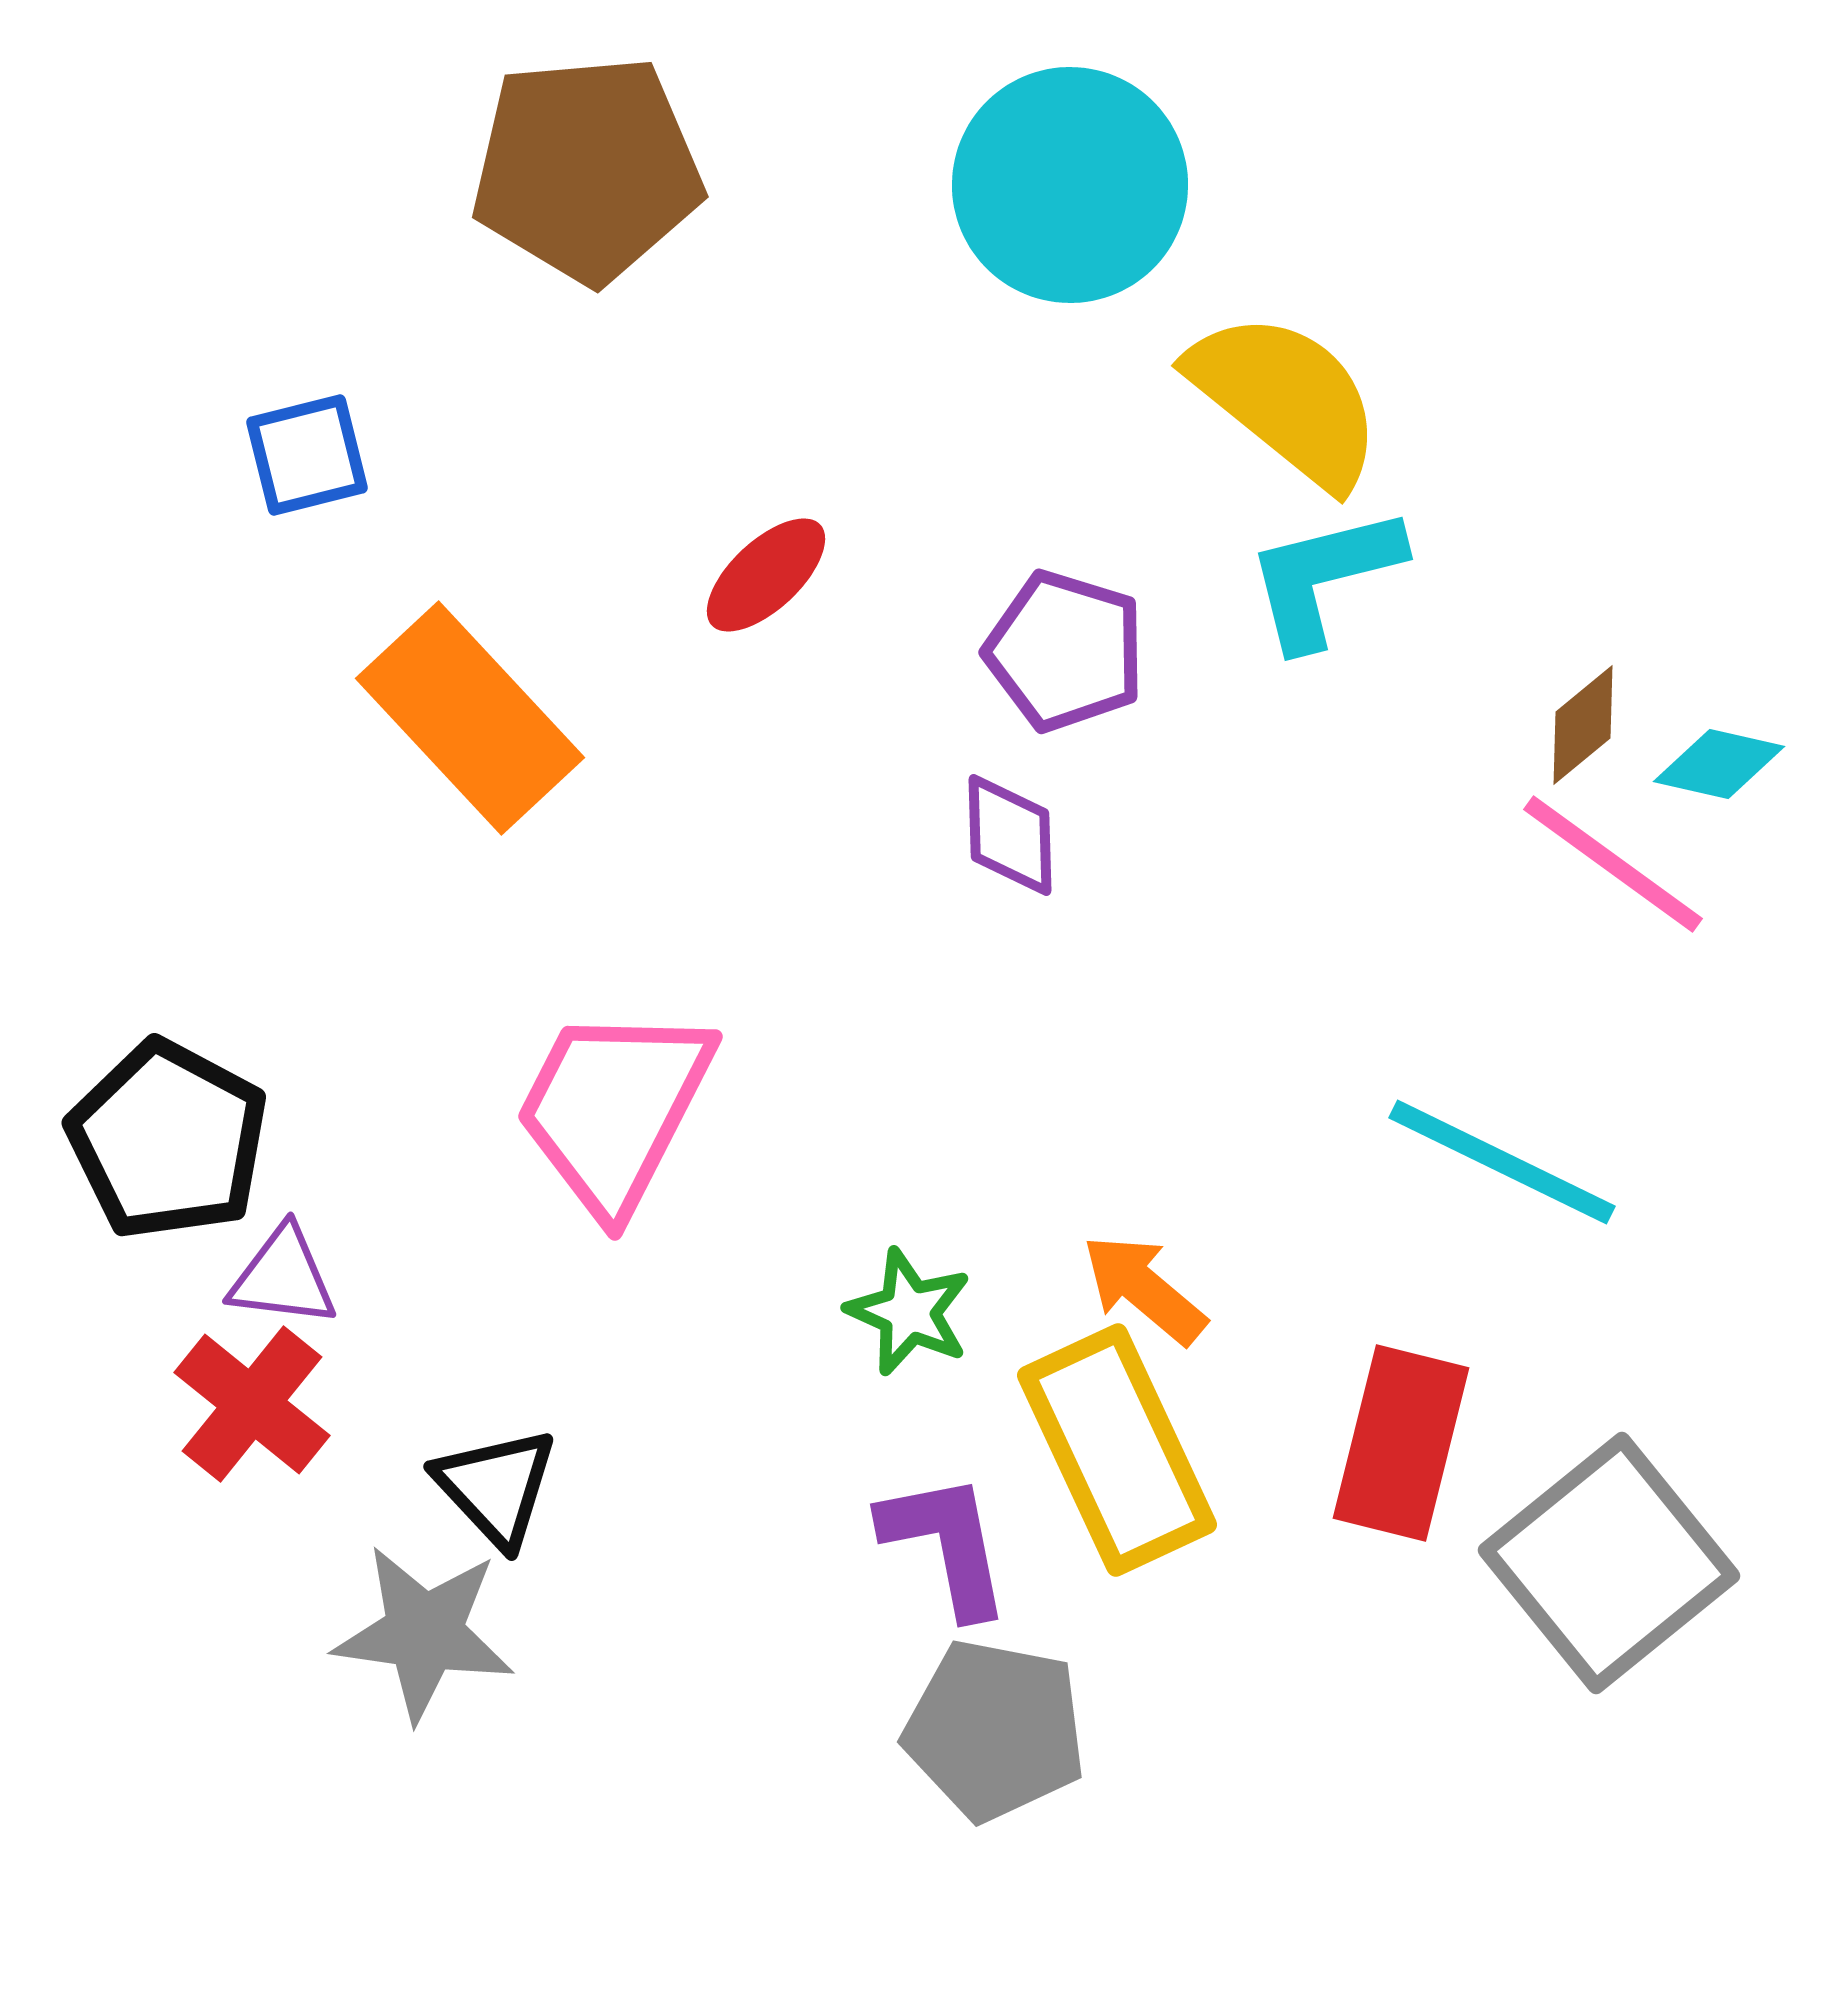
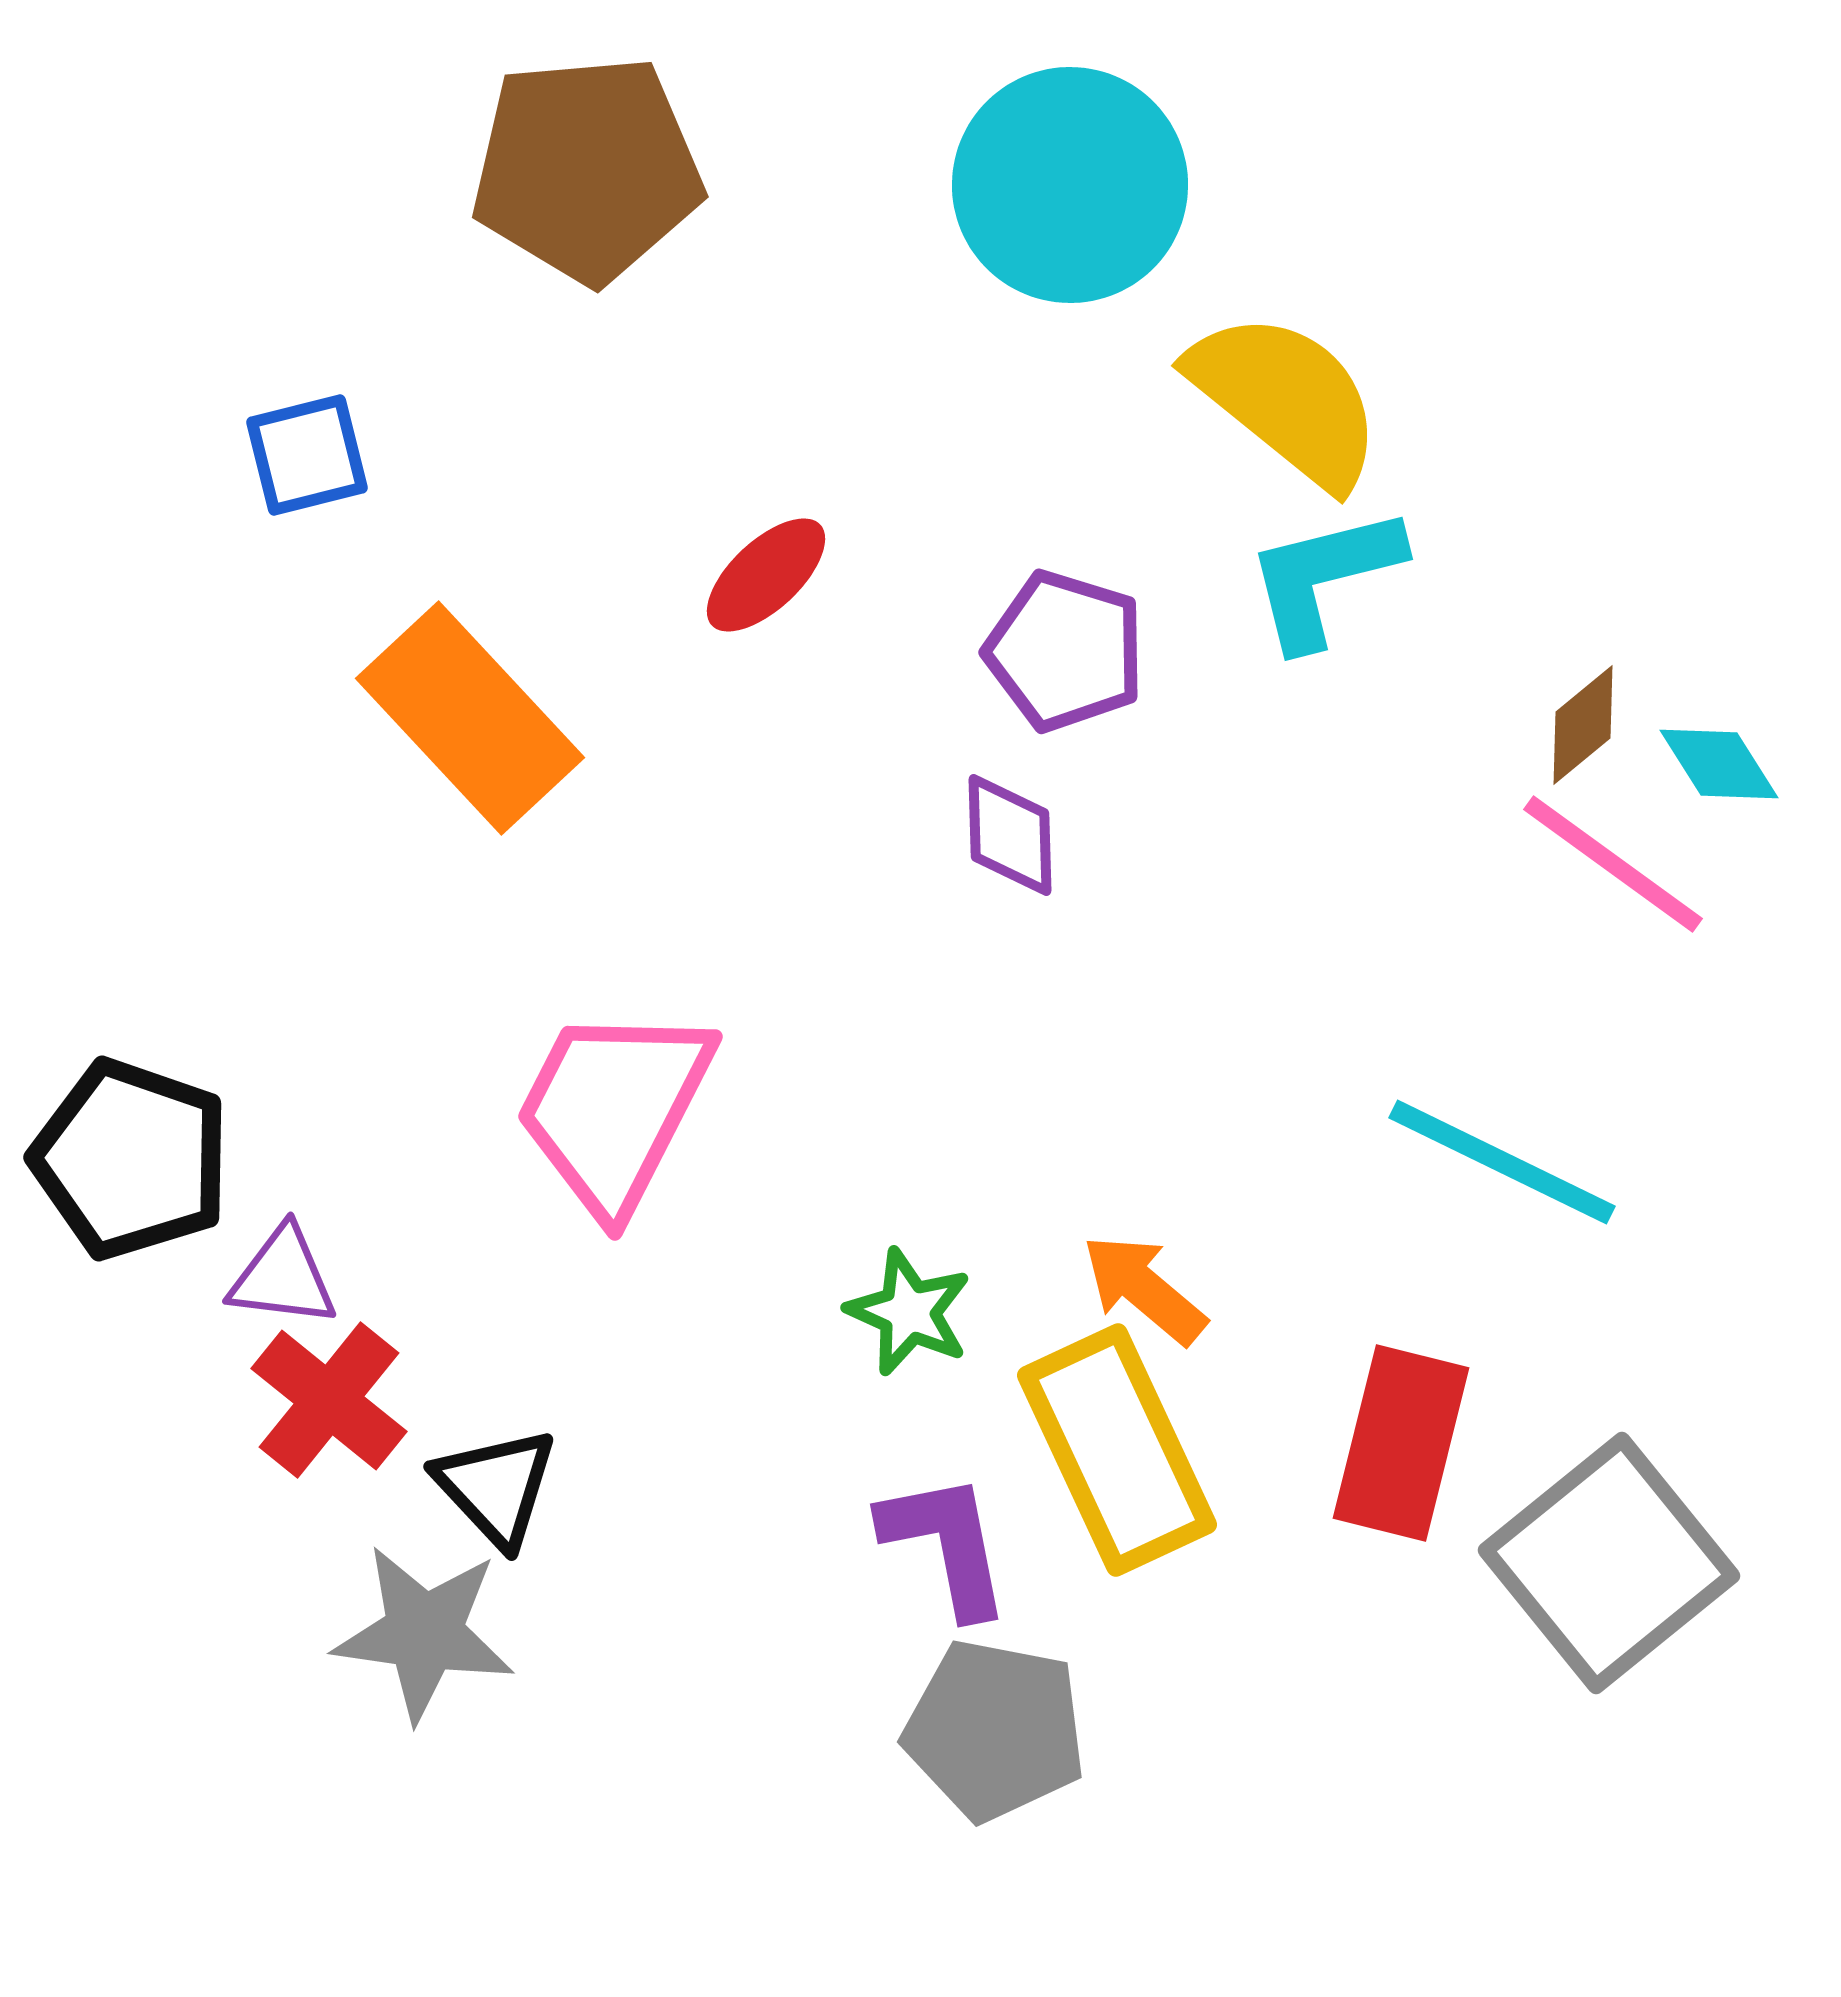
cyan diamond: rotated 45 degrees clockwise
black pentagon: moved 37 px left, 19 px down; rotated 9 degrees counterclockwise
red cross: moved 77 px right, 4 px up
